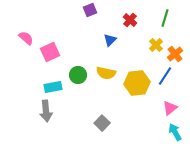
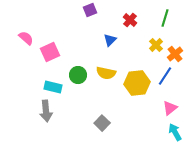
cyan rectangle: rotated 24 degrees clockwise
